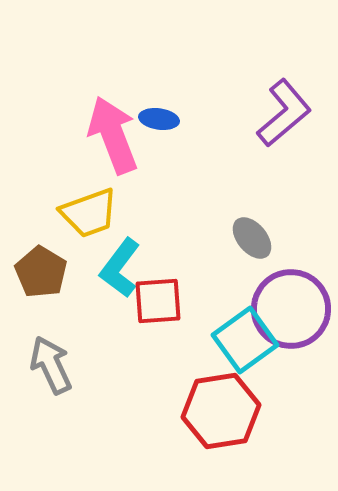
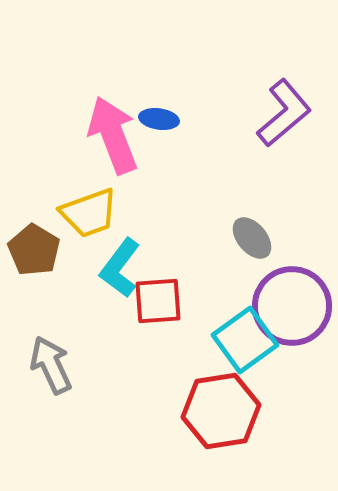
brown pentagon: moved 7 px left, 22 px up
purple circle: moved 1 px right, 3 px up
